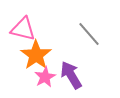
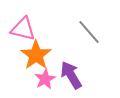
gray line: moved 2 px up
pink star: moved 2 px down
